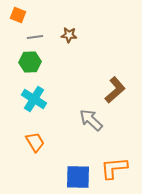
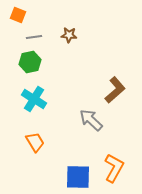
gray line: moved 1 px left
green hexagon: rotated 10 degrees counterclockwise
orange L-shape: rotated 124 degrees clockwise
